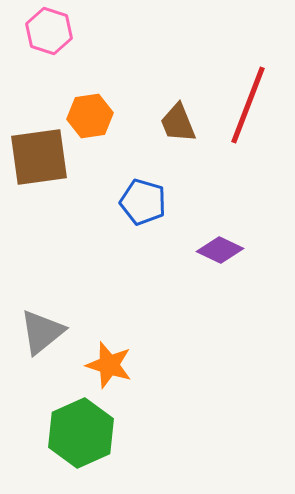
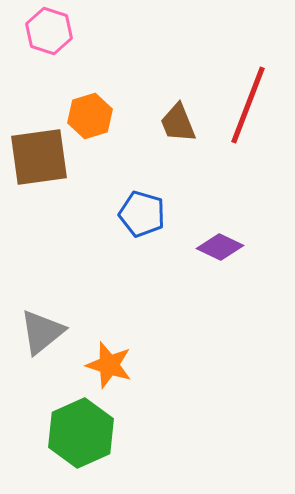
orange hexagon: rotated 9 degrees counterclockwise
blue pentagon: moved 1 px left, 12 px down
purple diamond: moved 3 px up
